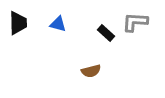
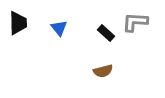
blue triangle: moved 1 px right, 4 px down; rotated 36 degrees clockwise
brown semicircle: moved 12 px right
